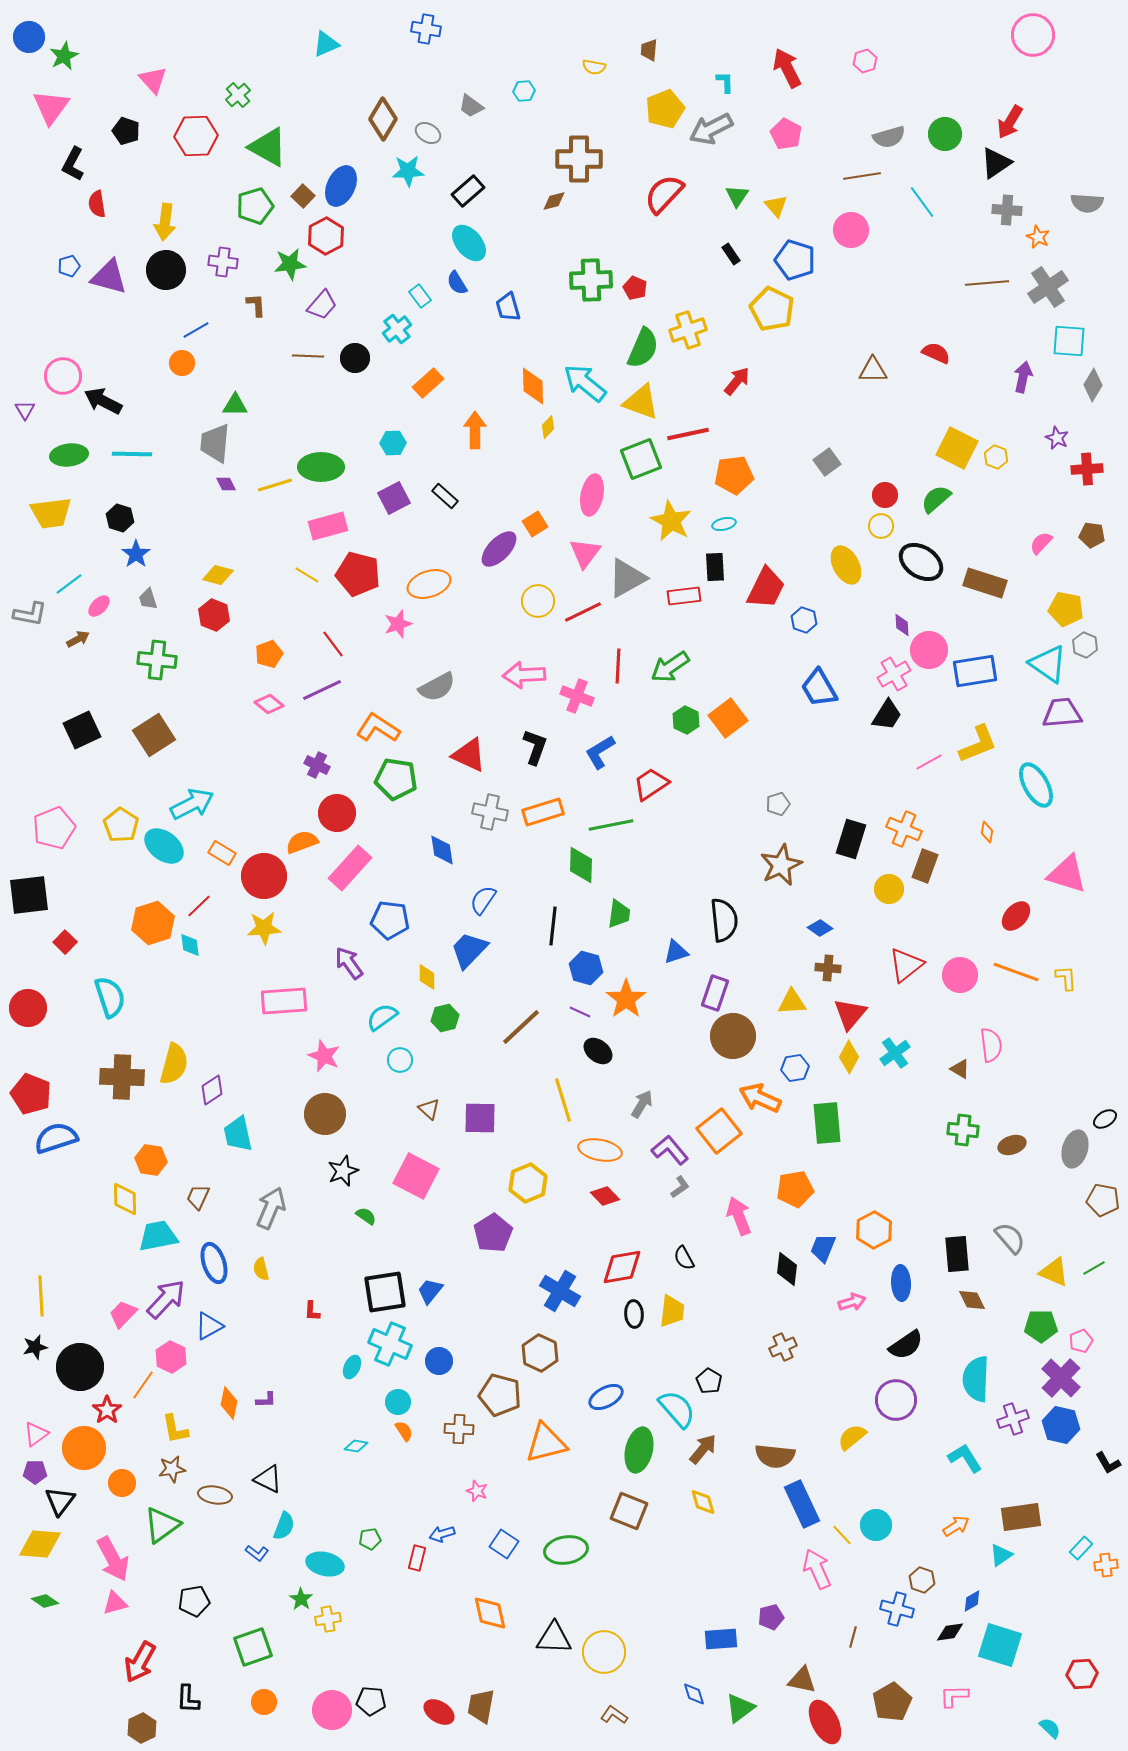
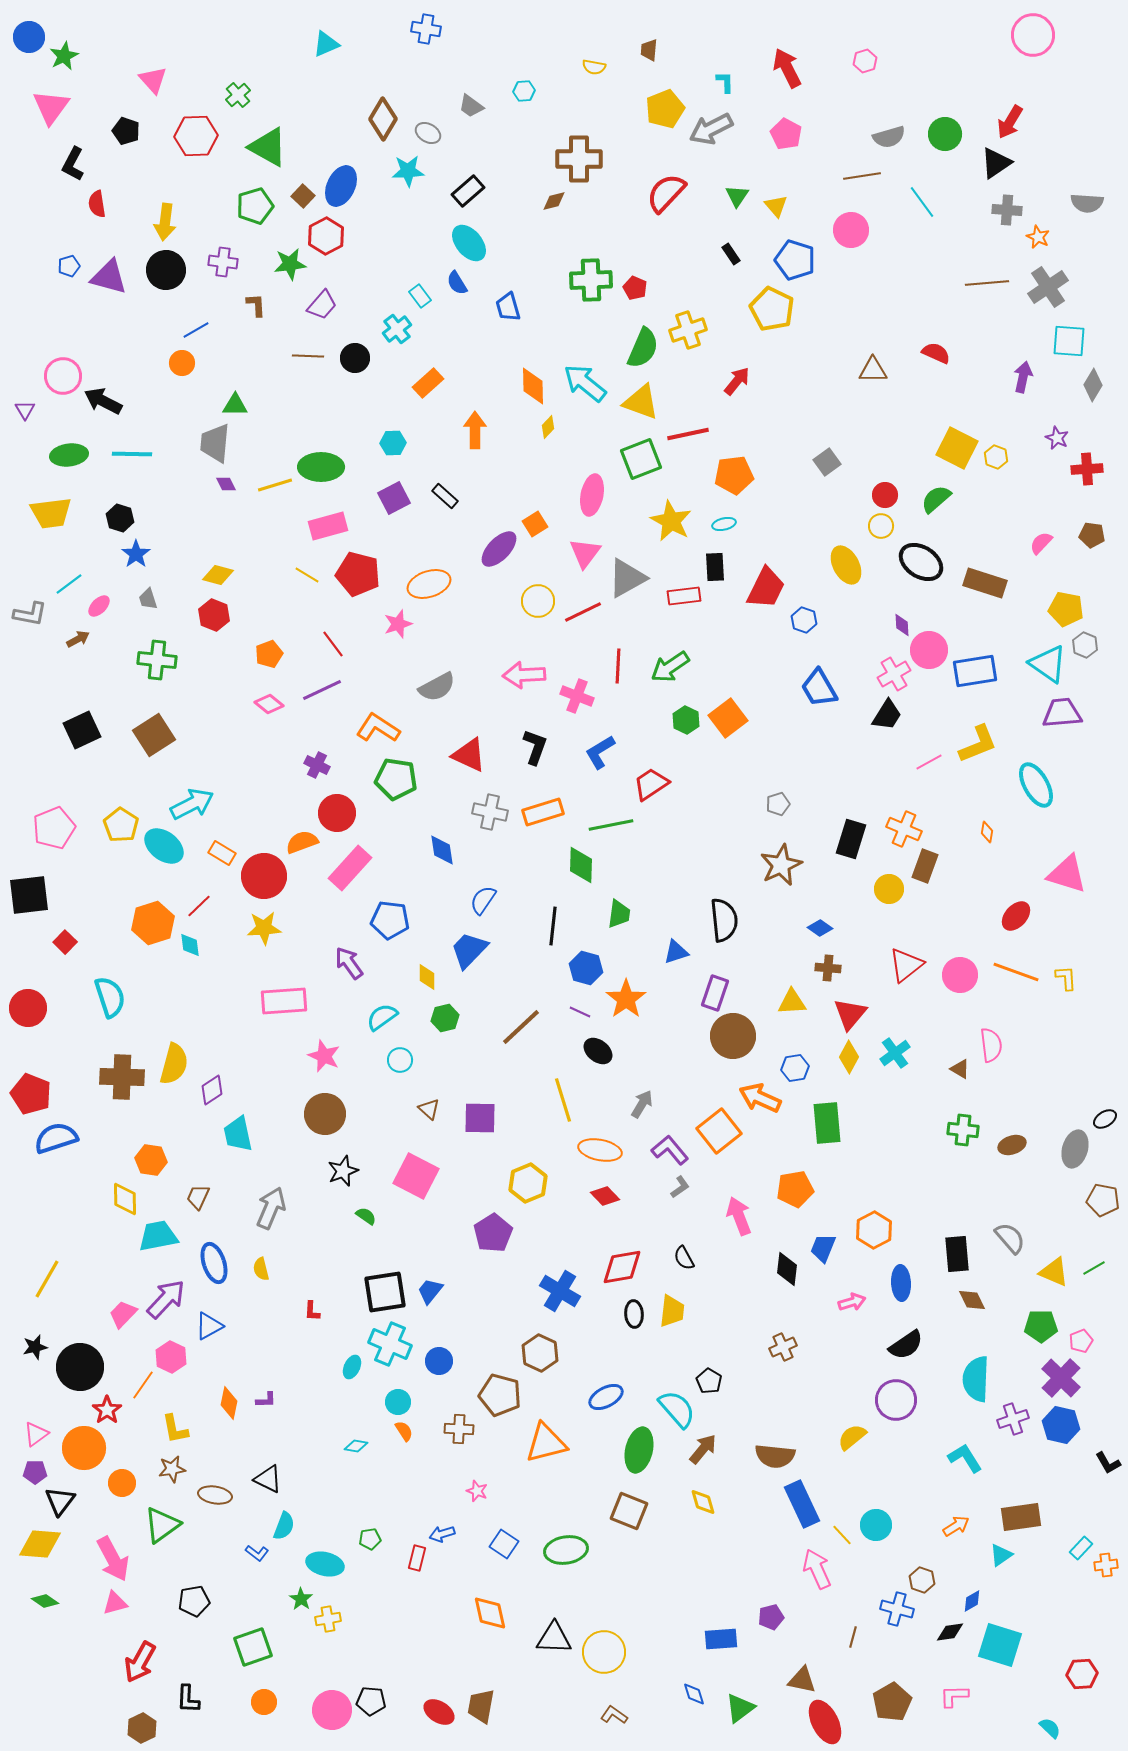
red semicircle at (664, 194): moved 2 px right, 1 px up
yellow line at (41, 1296): moved 6 px right, 17 px up; rotated 33 degrees clockwise
